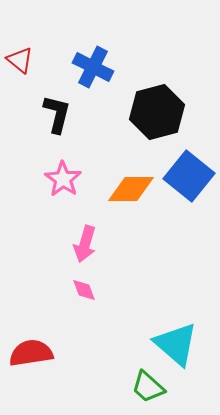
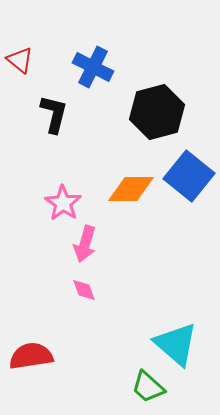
black L-shape: moved 3 px left
pink star: moved 24 px down
red semicircle: moved 3 px down
